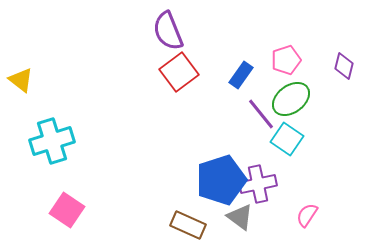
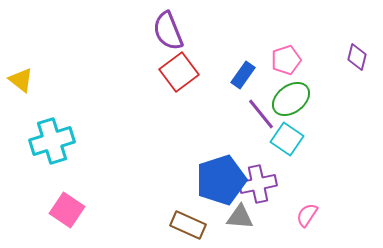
purple diamond: moved 13 px right, 9 px up
blue rectangle: moved 2 px right
gray triangle: rotated 32 degrees counterclockwise
